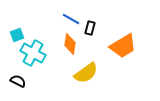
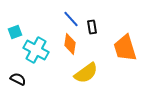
blue line: rotated 18 degrees clockwise
black rectangle: moved 2 px right, 1 px up; rotated 24 degrees counterclockwise
cyan square: moved 2 px left, 3 px up
orange trapezoid: moved 2 px right, 2 px down; rotated 104 degrees clockwise
cyan cross: moved 3 px right, 3 px up
black semicircle: moved 2 px up
